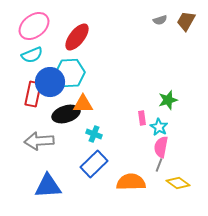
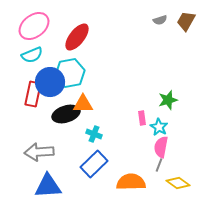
cyan hexagon: rotated 8 degrees counterclockwise
gray arrow: moved 11 px down
